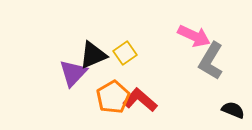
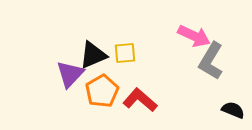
yellow square: rotated 30 degrees clockwise
purple triangle: moved 3 px left, 1 px down
orange pentagon: moved 11 px left, 6 px up
